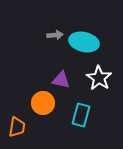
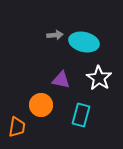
orange circle: moved 2 px left, 2 px down
